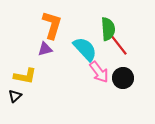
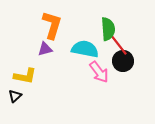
cyan semicircle: rotated 36 degrees counterclockwise
black circle: moved 17 px up
